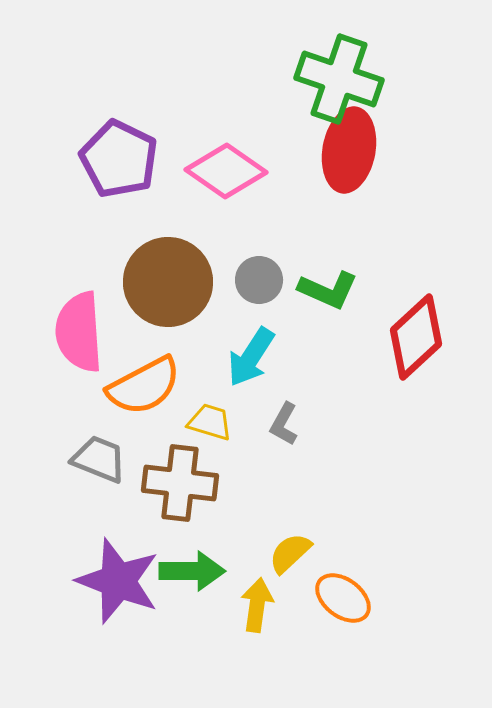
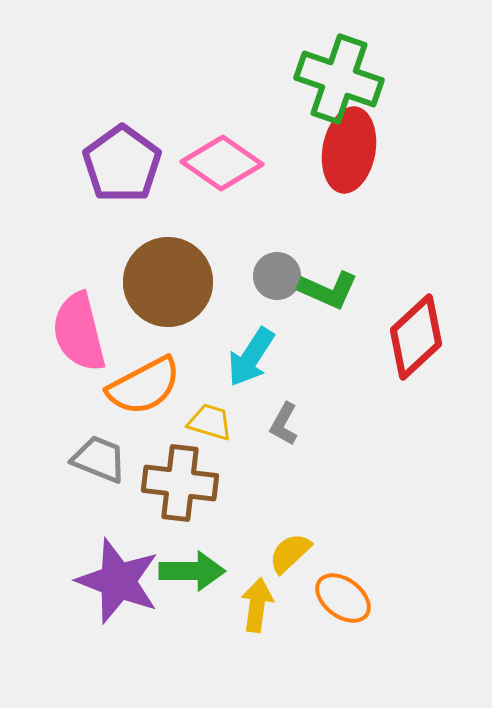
purple pentagon: moved 3 px right, 5 px down; rotated 10 degrees clockwise
pink diamond: moved 4 px left, 8 px up
gray circle: moved 18 px right, 4 px up
pink semicircle: rotated 10 degrees counterclockwise
